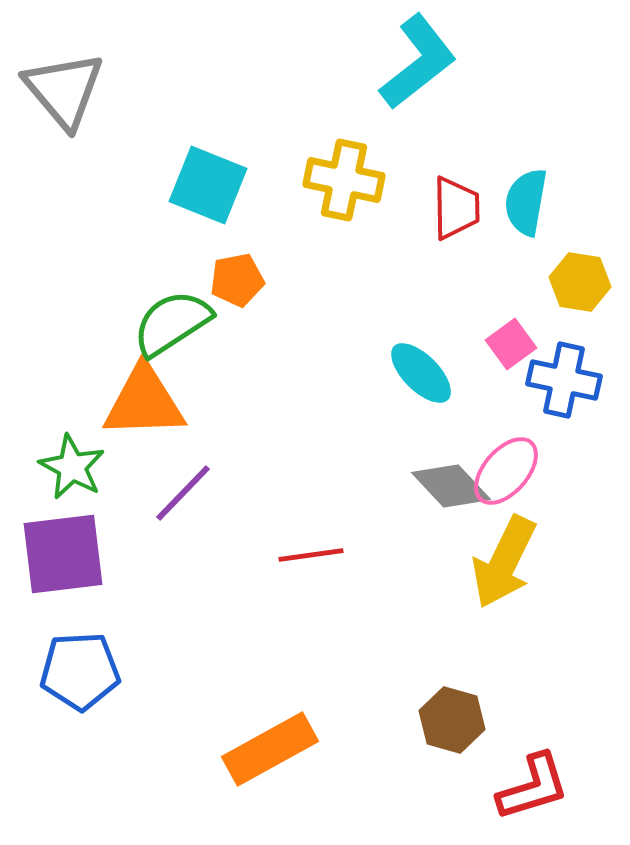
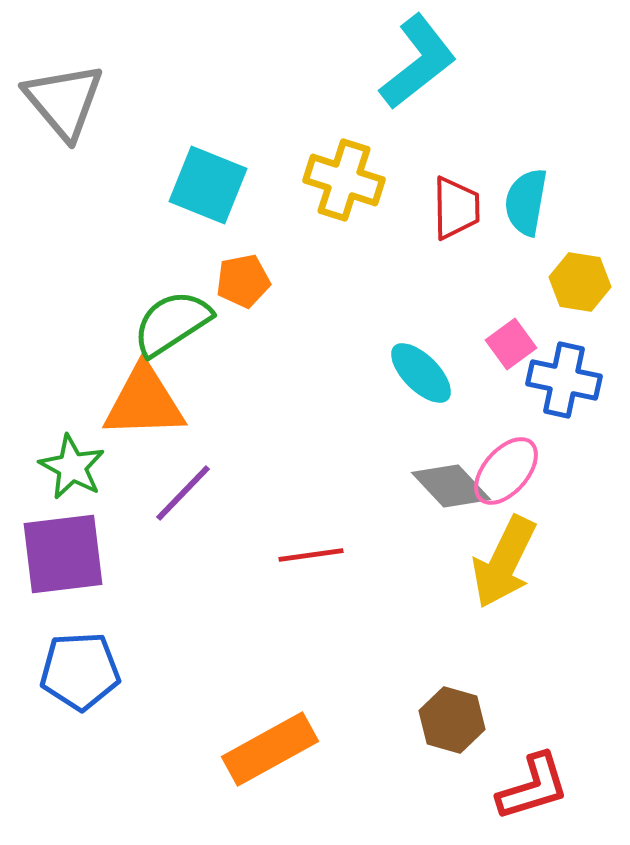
gray triangle: moved 11 px down
yellow cross: rotated 6 degrees clockwise
orange pentagon: moved 6 px right, 1 px down
